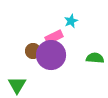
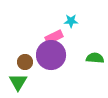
cyan star: rotated 24 degrees clockwise
brown circle: moved 8 px left, 11 px down
green triangle: moved 1 px right, 3 px up
